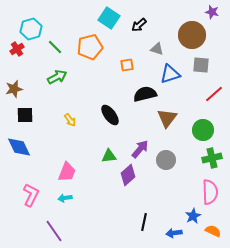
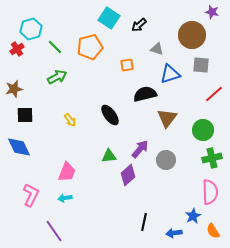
orange semicircle: rotated 147 degrees counterclockwise
